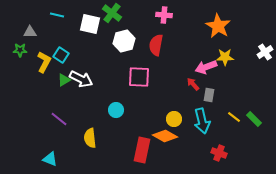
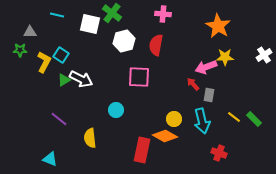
pink cross: moved 1 px left, 1 px up
white cross: moved 1 px left, 3 px down
